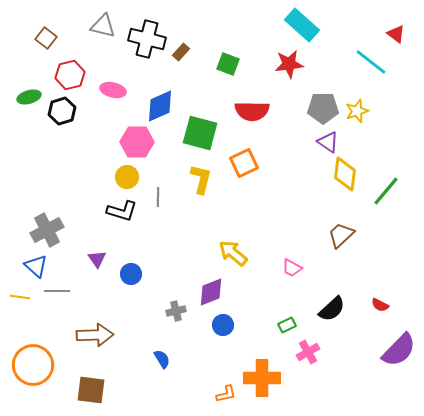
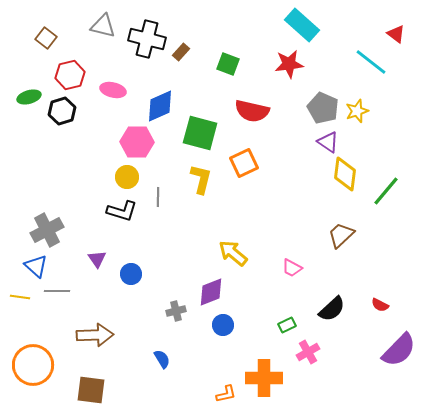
gray pentagon at (323, 108): rotated 24 degrees clockwise
red semicircle at (252, 111): rotated 12 degrees clockwise
orange cross at (262, 378): moved 2 px right
